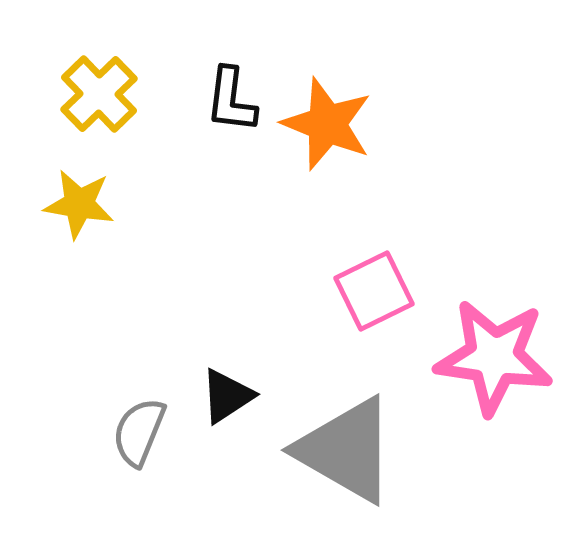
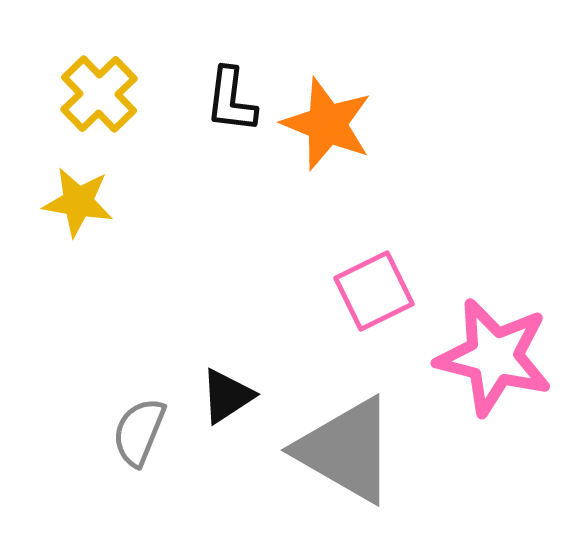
yellow star: moved 1 px left, 2 px up
pink star: rotated 6 degrees clockwise
